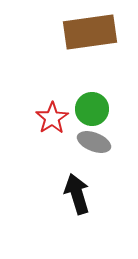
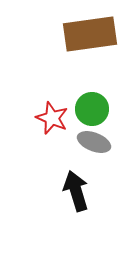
brown rectangle: moved 2 px down
red star: rotated 16 degrees counterclockwise
black arrow: moved 1 px left, 3 px up
